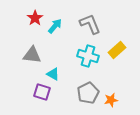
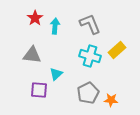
cyan arrow: rotated 35 degrees counterclockwise
cyan cross: moved 2 px right
cyan triangle: moved 3 px right; rotated 48 degrees clockwise
purple square: moved 3 px left, 2 px up; rotated 12 degrees counterclockwise
orange star: rotated 16 degrees clockwise
